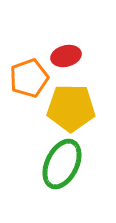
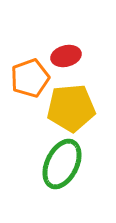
orange pentagon: moved 1 px right
yellow pentagon: rotated 6 degrees counterclockwise
